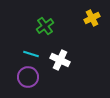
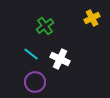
cyan line: rotated 21 degrees clockwise
white cross: moved 1 px up
purple circle: moved 7 px right, 5 px down
